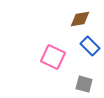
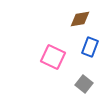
blue rectangle: moved 1 px down; rotated 66 degrees clockwise
gray square: rotated 24 degrees clockwise
